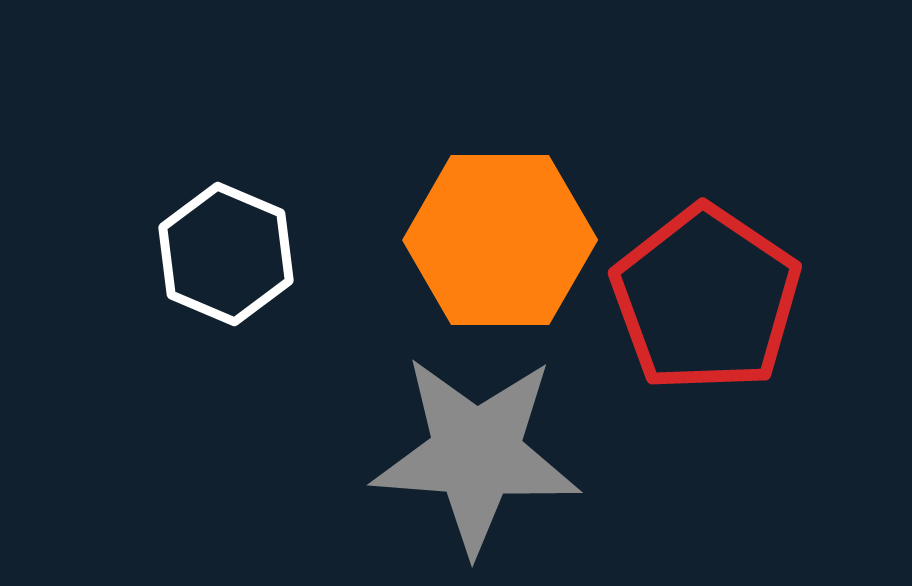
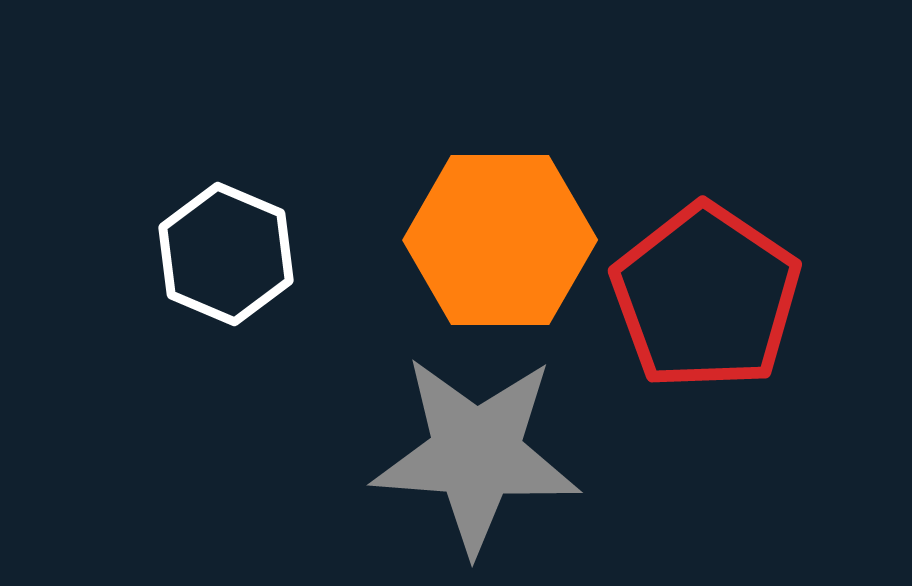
red pentagon: moved 2 px up
